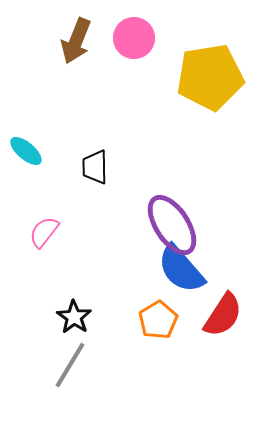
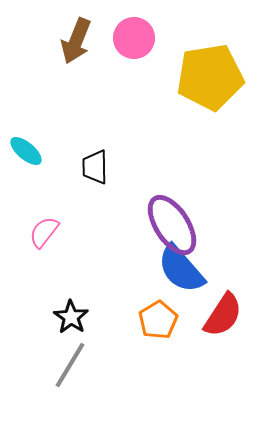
black star: moved 3 px left
